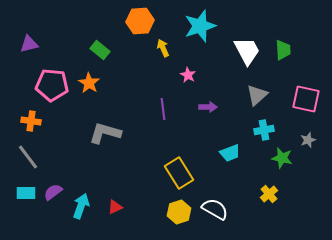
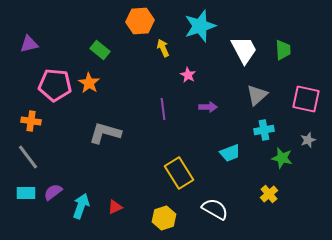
white trapezoid: moved 3 px left, 1 px up
pink pentagon: moved 3 px right
yellow hexagon: moved 15 px left, 6 px down
